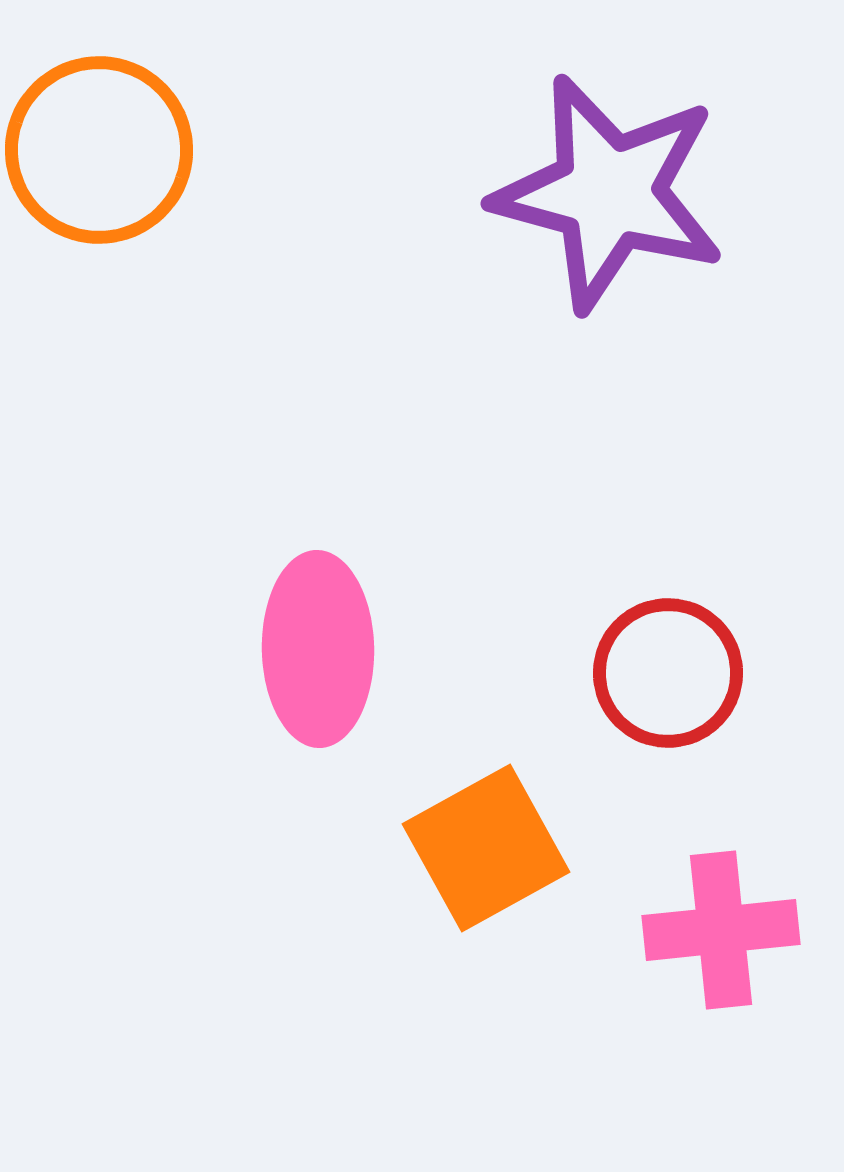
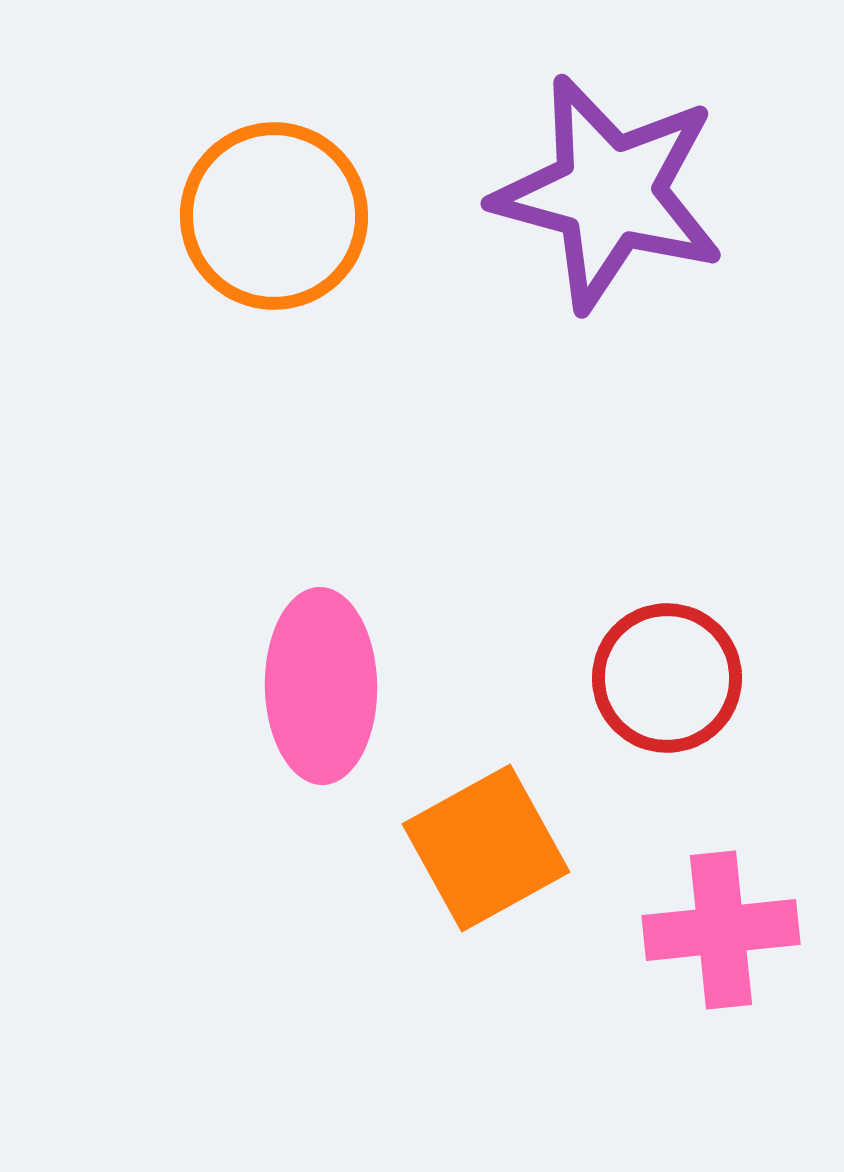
orange circle: moved 175 px right, 66 px down
pink ellipse: moved 3 px right, 37 px down
red circle: moved 1 px left, 5 px down
